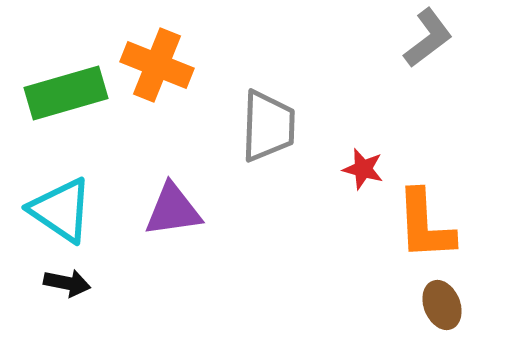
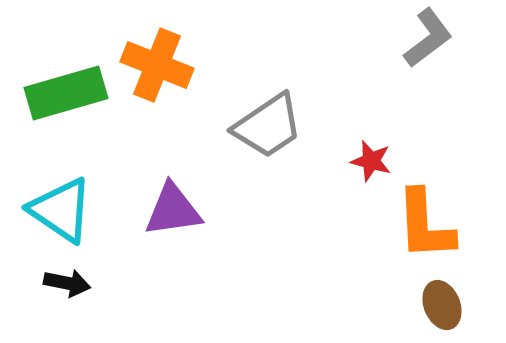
gray trapezoid: rotated 54 degrees clockwise
red star: moved 8 px right, 8 px up
